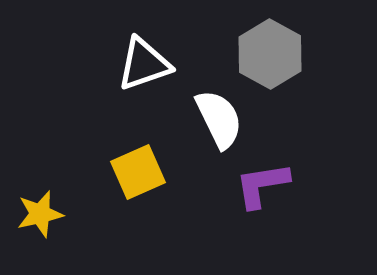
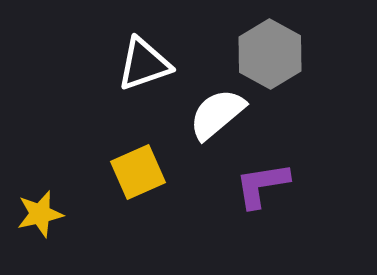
white semicircle: moved 2 px left, 5 px up; rotated 104 degrees counterclockwise
